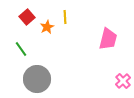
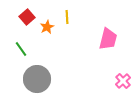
yellow line: moved 2 px right
